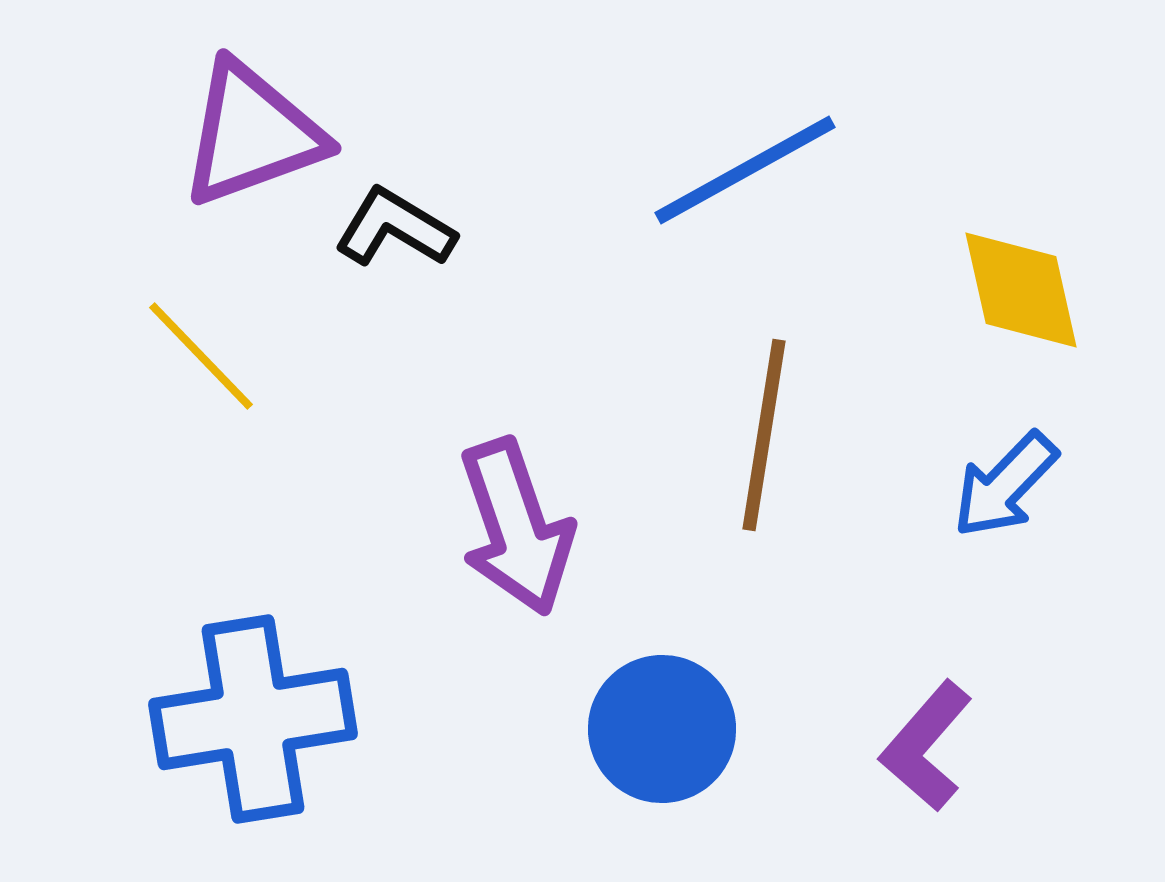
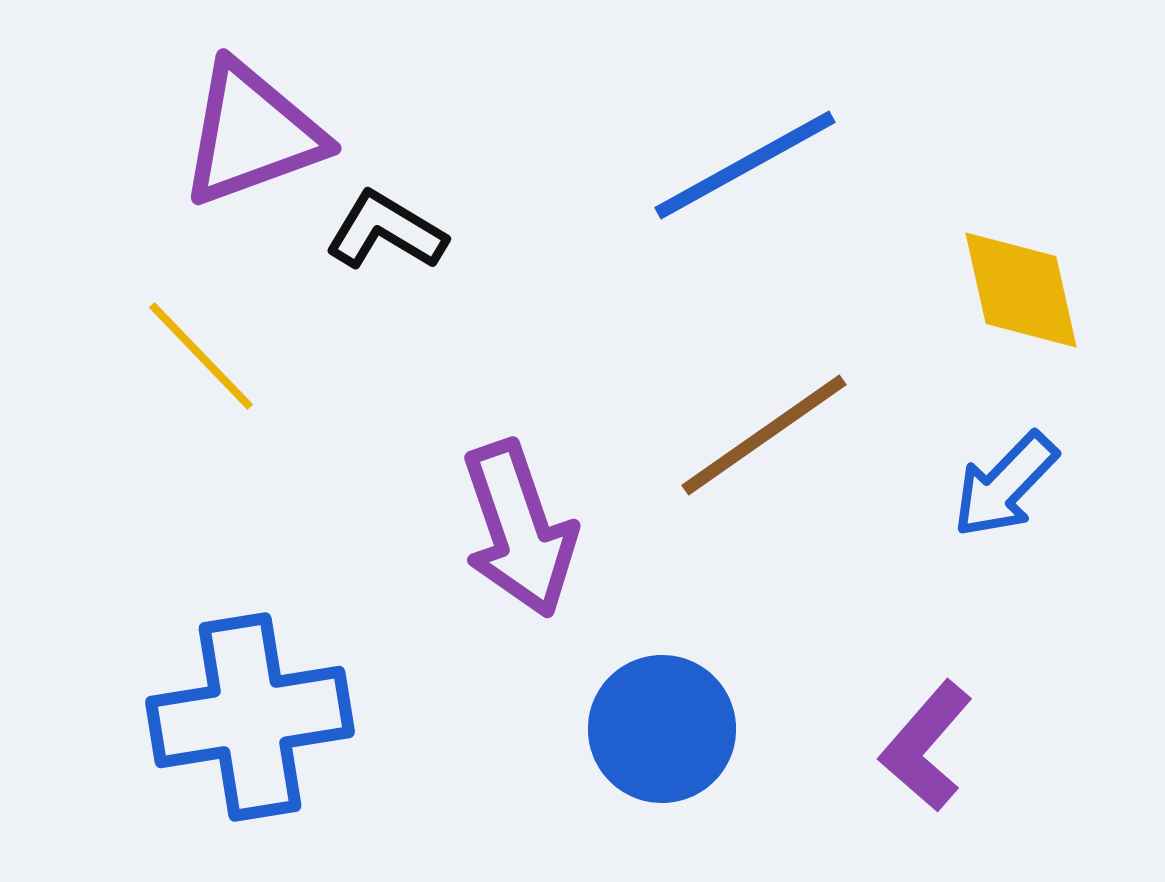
blue line: moved 5 px up
black L-shape: moved 9 px left, 3 px down
brown line: rotated 46 degrees clockwise
purple arrow: moved 3 px right, 2 px down
blue cross: moved 3 px left, 2 px up
